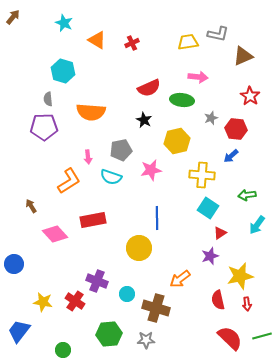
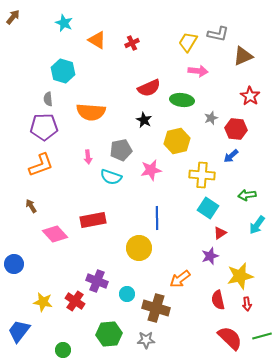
yellow trapezoid at (188, 42): rotated 50 degrees counterclockwise
pink arrow at (198, 77): moved 6 px up
orange L-shape at (69, 181): moved 28 px left, 16 px up; rotated 12 degrees clockwise
